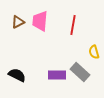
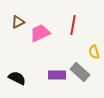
pink trapezoid: moved 12 px down; rotated 60 degrees clockwise
black semicircle: moved 3 px down
